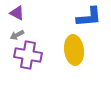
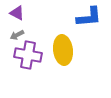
yellow ellipse: moved 11 px left
